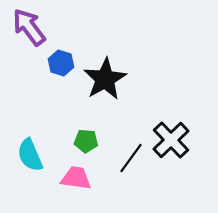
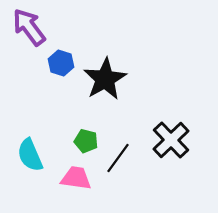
green pentagon: rotated 10 degrees clockwise
black line: moved 13 px left
